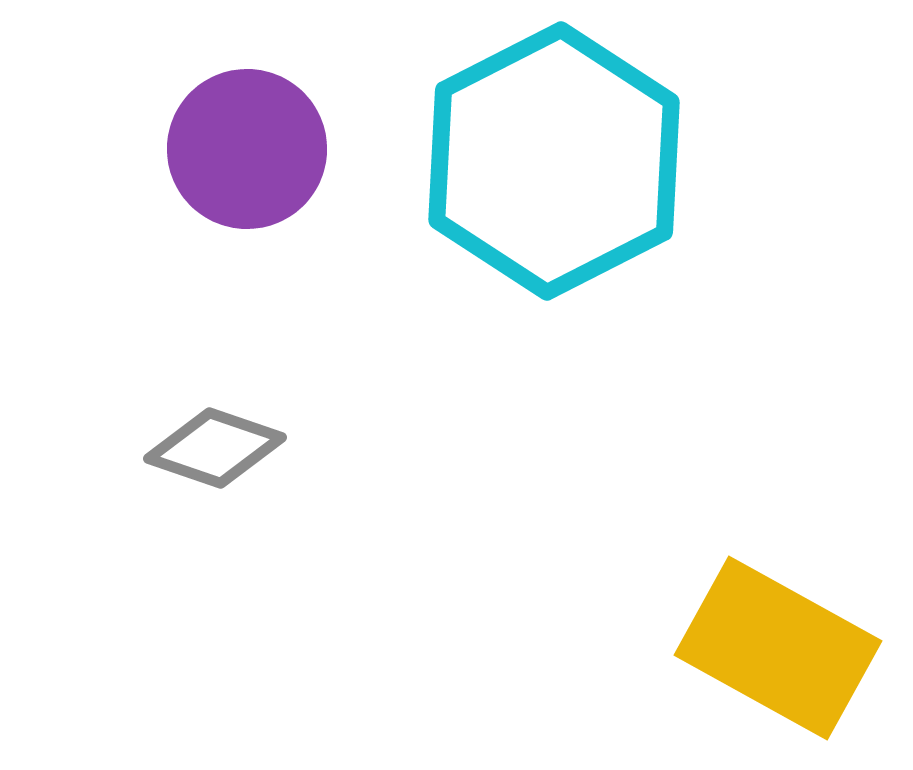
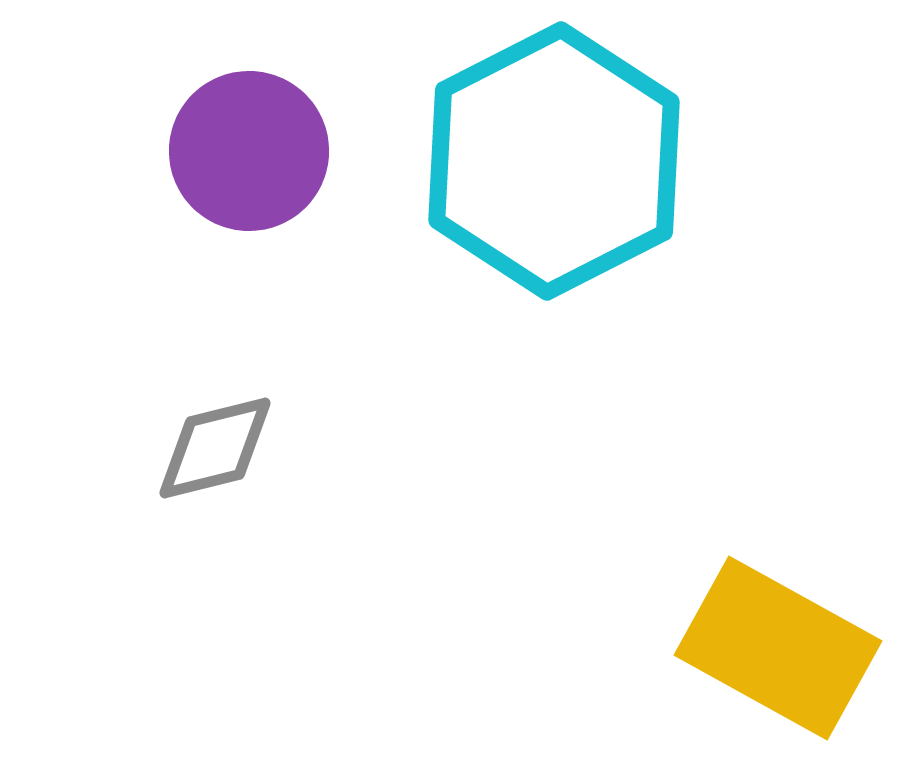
purple circle: moved 2 px right, 2 px down
gray diamond: rotated 33 degrees counterclockwise
